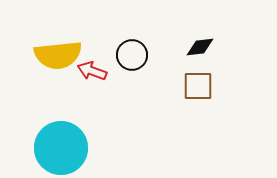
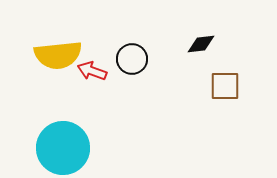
black diamond: moved 1 px right, 3 px up
black circle: moved 4 px down
brown square: moved 27 px right
cyan circle: moved 2 px right
